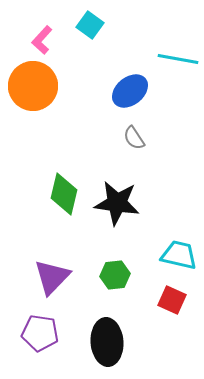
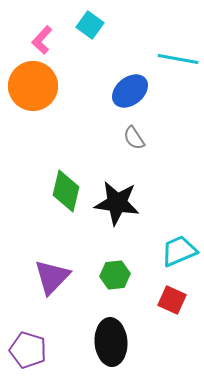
green diamond: moved 2 px right, 3 px up
cyan trapezoid: moved 4 px up; rotated 36 degrees counterclockwise
purple pentagon: moved 12 px left, 17 px down; rotated 9 degrees clockwise
black ellipse: moved 4 px right
